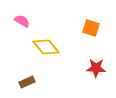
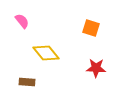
pink semicircle: rotated 21 degrees clockwise
yellow diamond: moved 6 px down
brown rectangle: rotated 28 degrees clockwise
